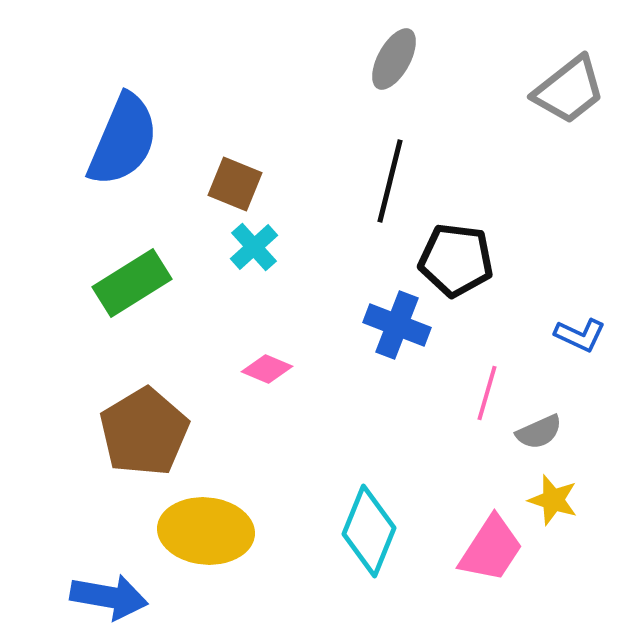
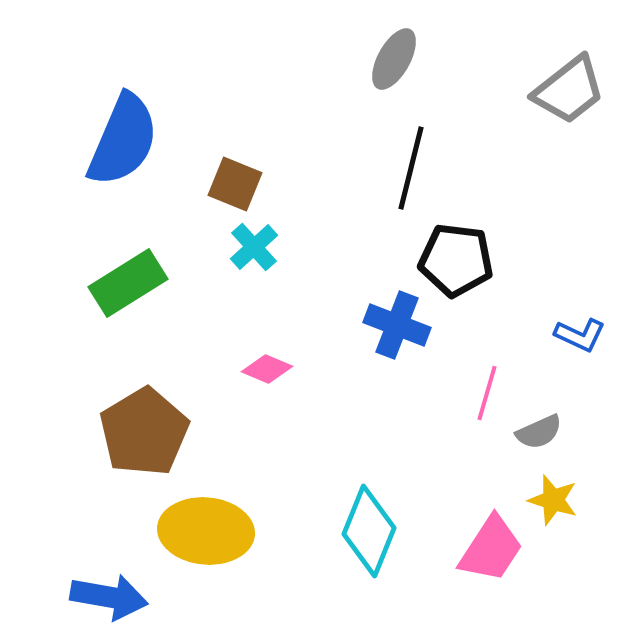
black line: moved 21 px right, 13 px up
green rectangle: moved 4 px left
